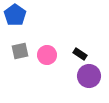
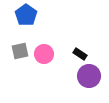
blue pentagon: moved 11 px right
pink circle: moved 3 px left, 1 px up
